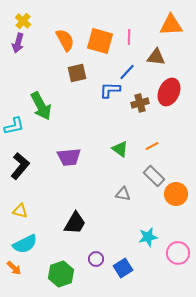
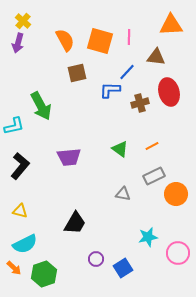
red ellipse: rotated 40 degrees counterclockwise
gray rectangle: rotated 70 degrees counterclockwise
green hexagon: moved 17 px left
